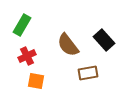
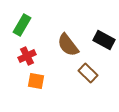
black rectangle: rotated 20 degrees counterclockwise
brown rectangle: rotated 54 degrees clockwise
